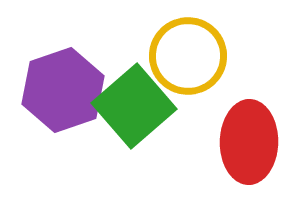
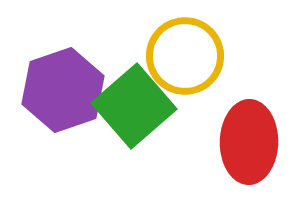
yellow circle: moved 3 px left
